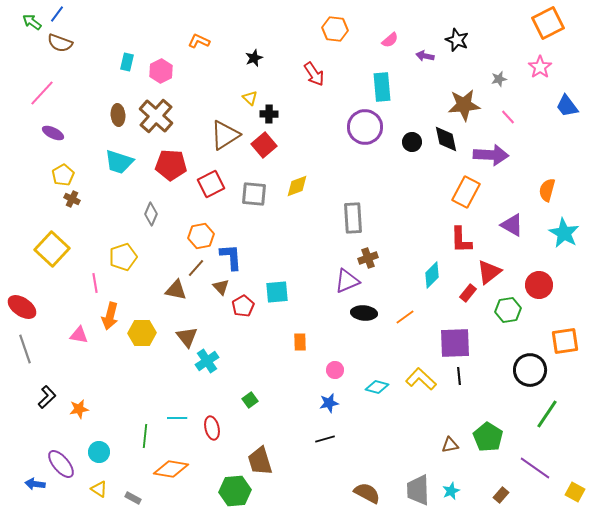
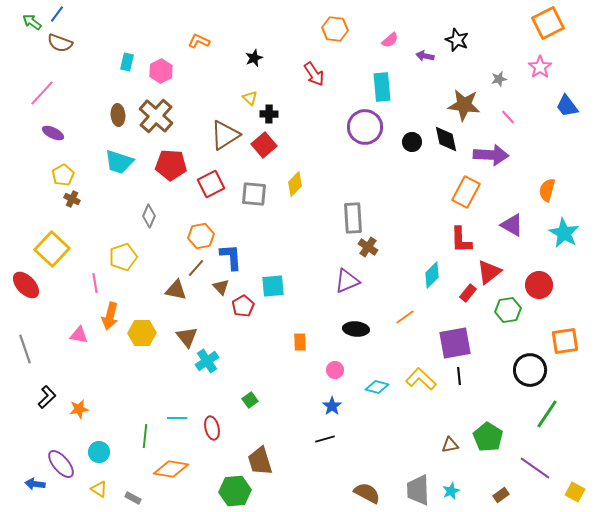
brown star at (464, 105): rotated 12 degrees clockwise
yellow diamond at (297, 186): moved 2 px left, 2 px up; rotated 25 degrees counterclockwise
gray diamond at (151, 214): moved 2 px left, 2 px down
brown cross at (368, 258): moved 11 px up; rotated 36 degrees counterclockwise
cyan square at (277, 292): moved 4 px left, 6 px up
red ellipse at (22, 307): moved 4 px right, 22 px up; rotated 12 degrees clockwise
black ellipse at (364, 313): moved 8 px left, 16 px down
purple square at (455, 343): rotated 8 degrees counterclockwise
blue star at (329, 403): moved 3 px right, 3 px down; rotated 24 degrees counterclockwise
brown rectangle at (501, 495): rotated 14 degrees clockwise
